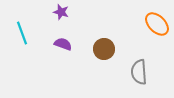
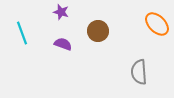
brown circle: moved 6 px left, 18 px up
